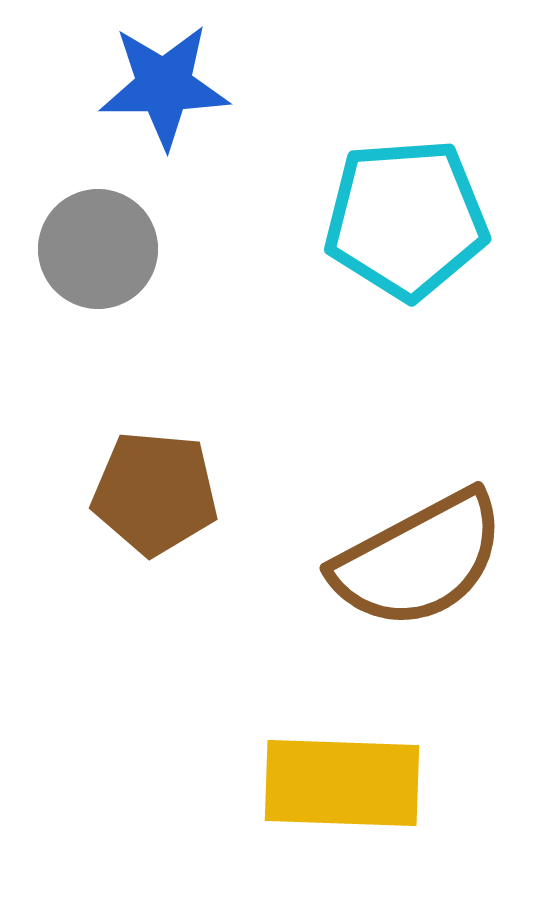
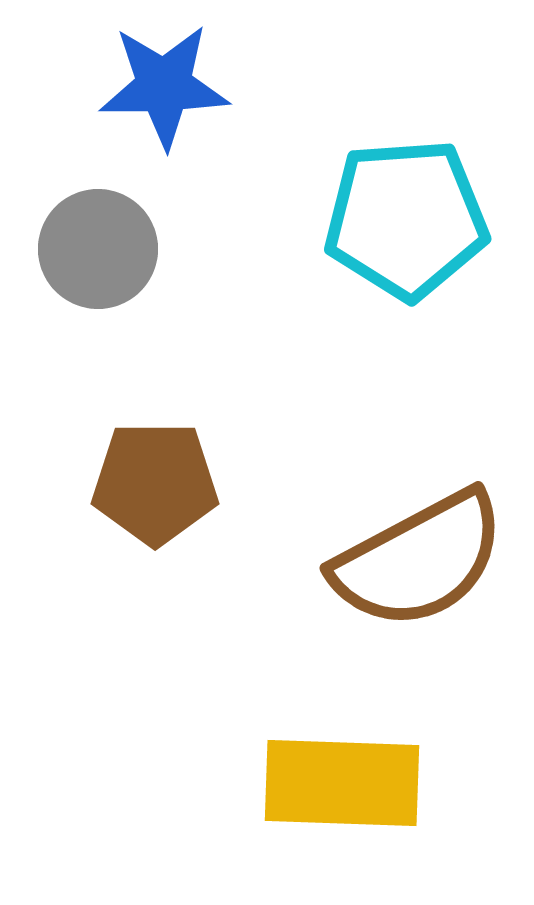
brown pentagon: moved 10 px up; rotated 5 degrees counterclockwise
